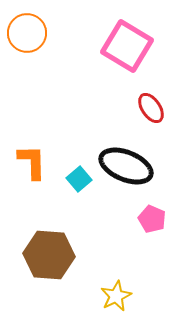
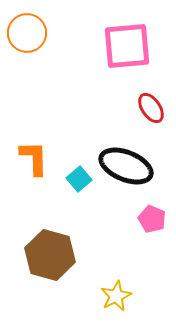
pink square: rotated 36 degrees counterclockwise
orange L-shape: moved 2 px right, 4 px up
brown hexagon: moved 1 px right; rotated 12 degrees clockwise
